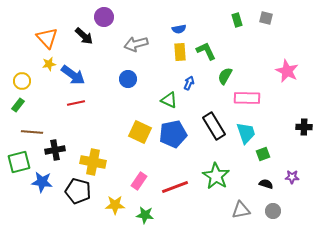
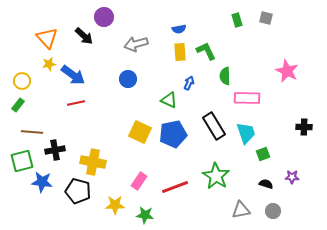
green semicircle at (225, 76): rotated 30 degrees counterclockwise
green square at (19, 162): moved 3 px right, 1 px up
